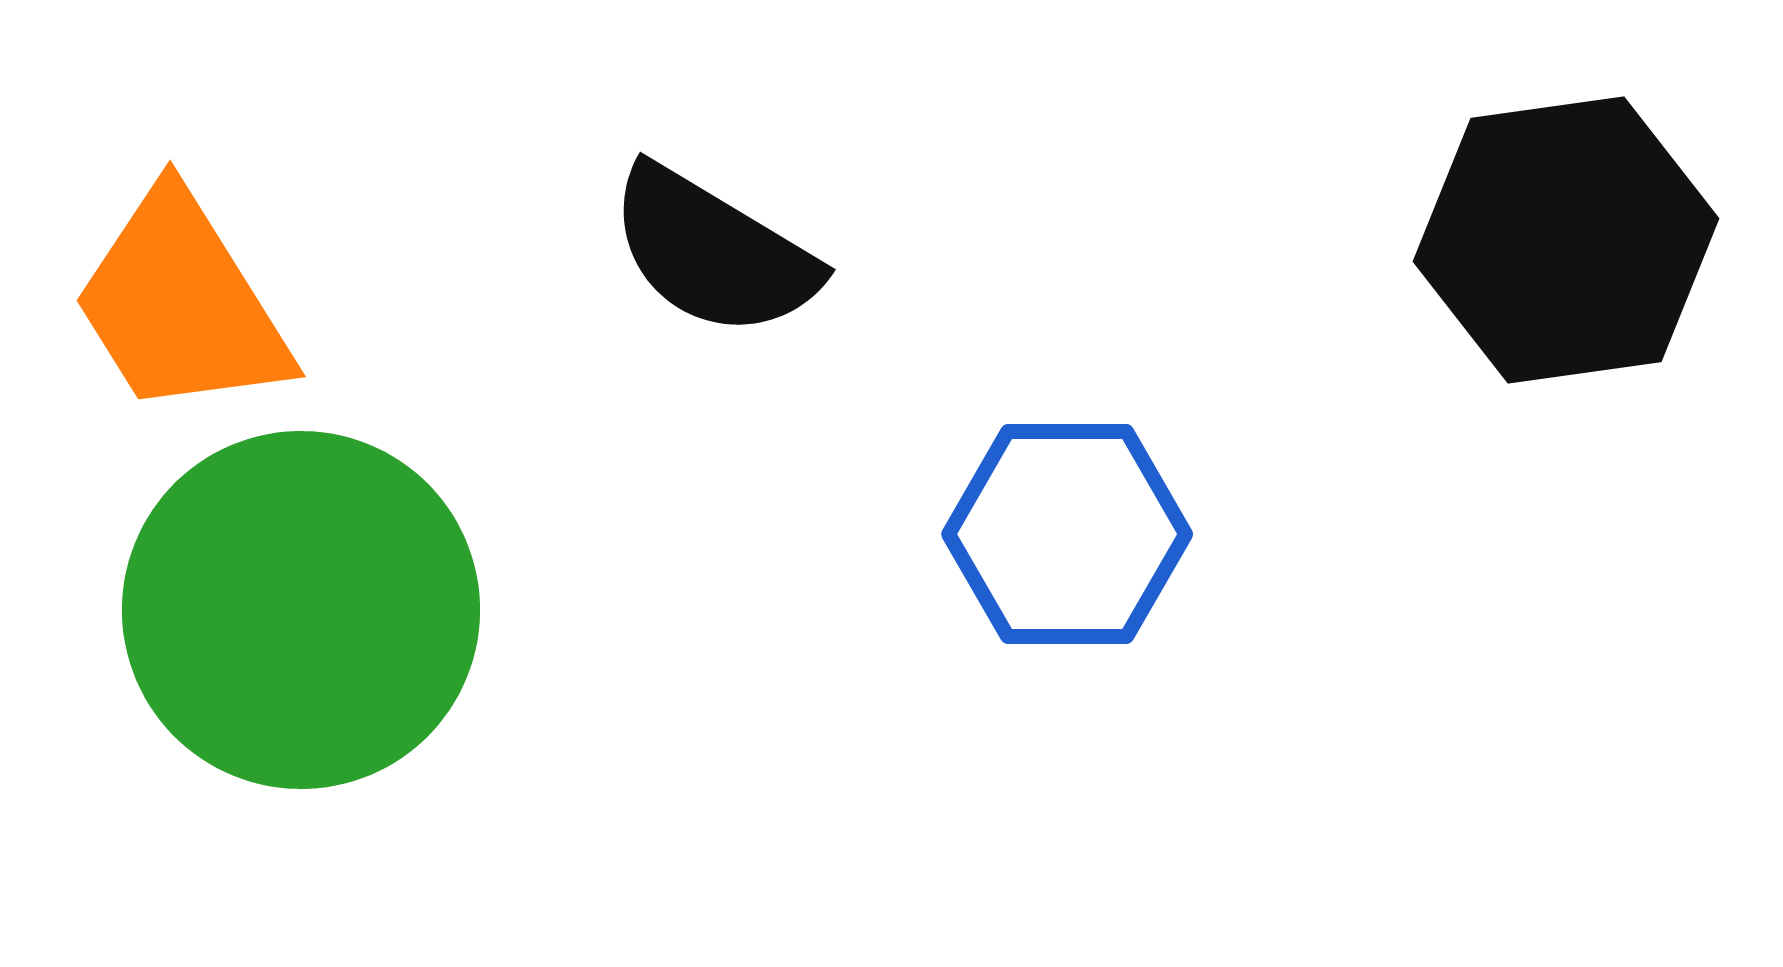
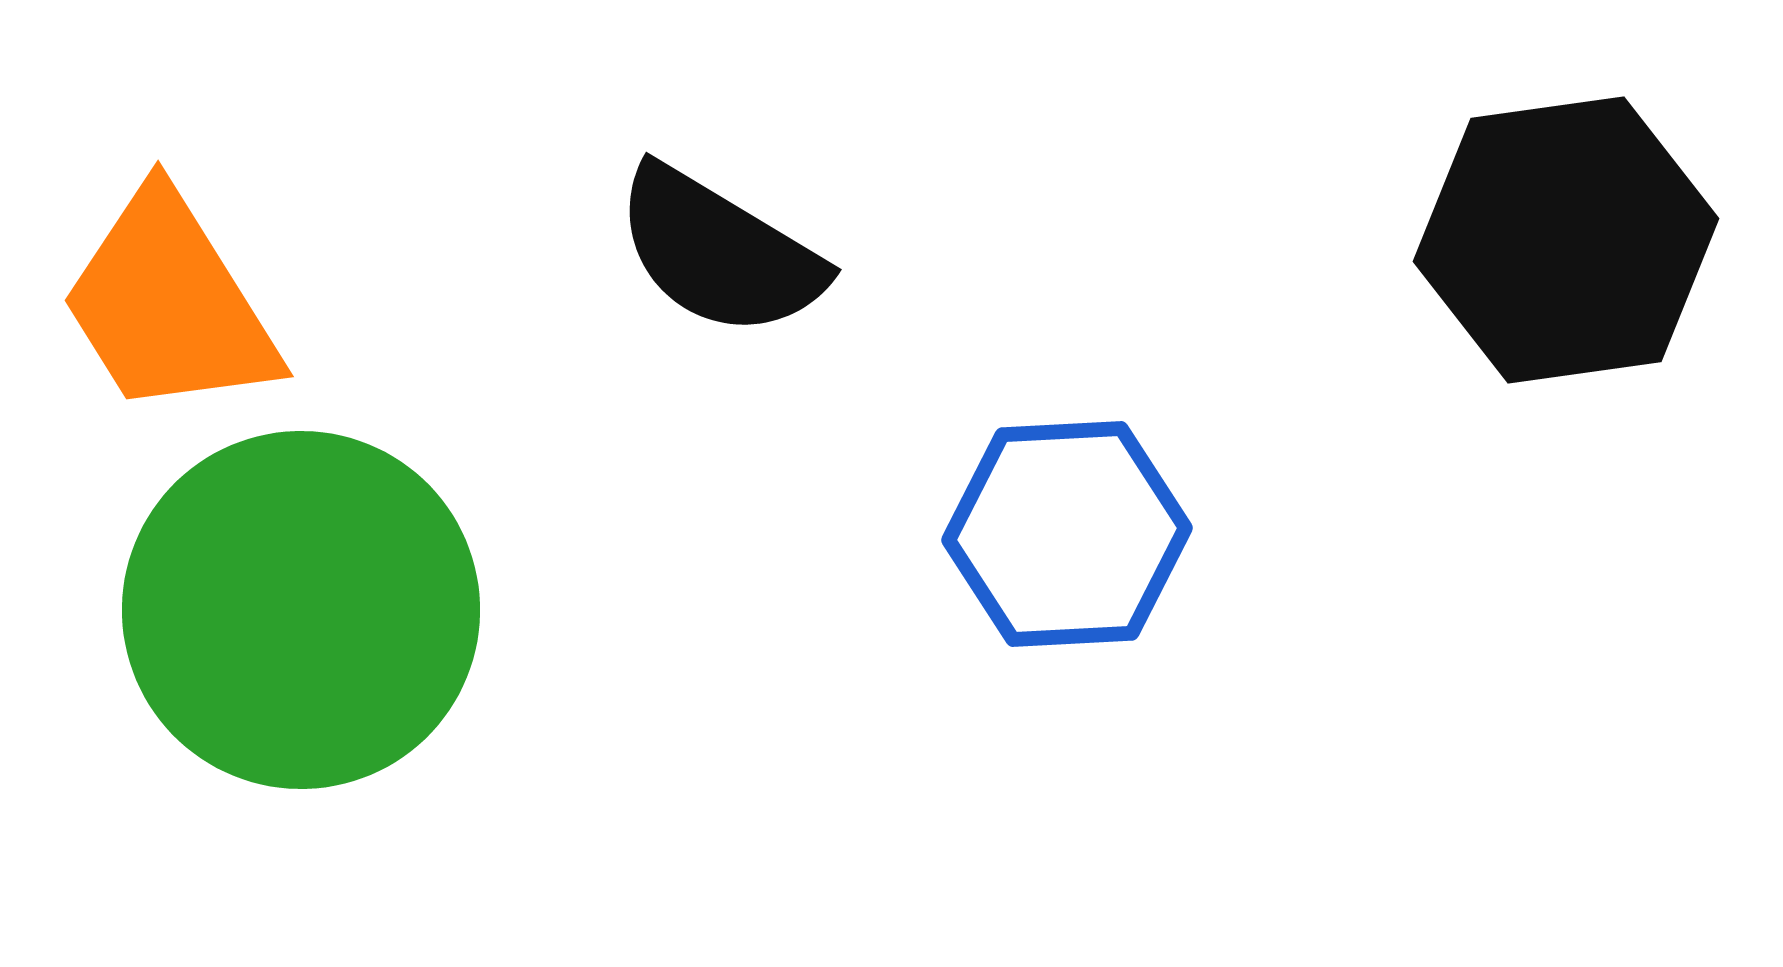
black semicircle: moved 6 px right
orange trapezoid: moved 12 px left
blue hexagon: rotated 3 degrees counterclockwise
